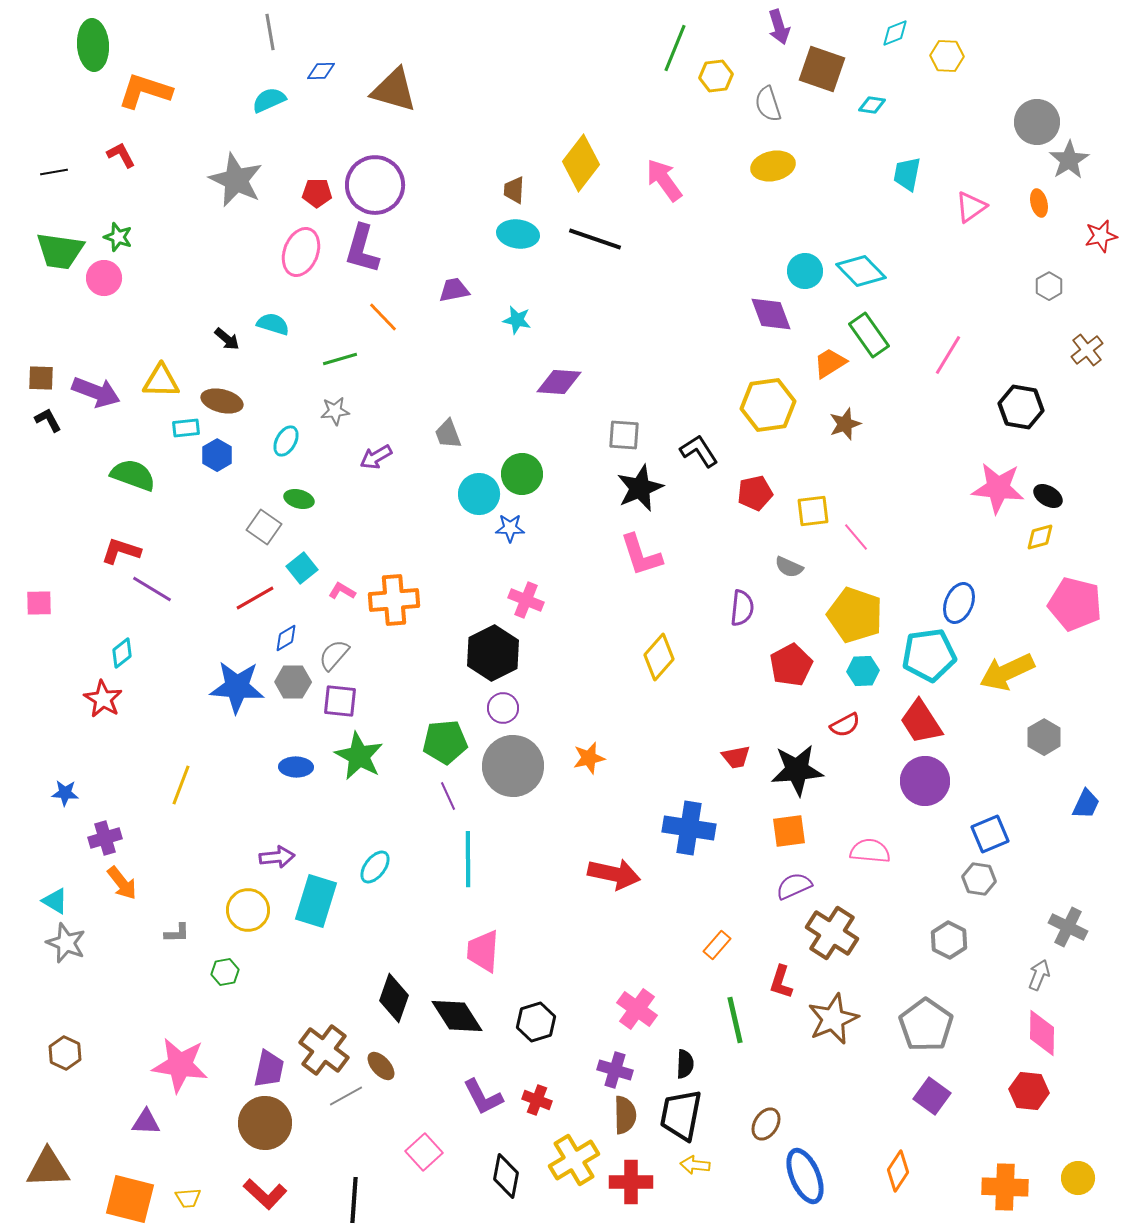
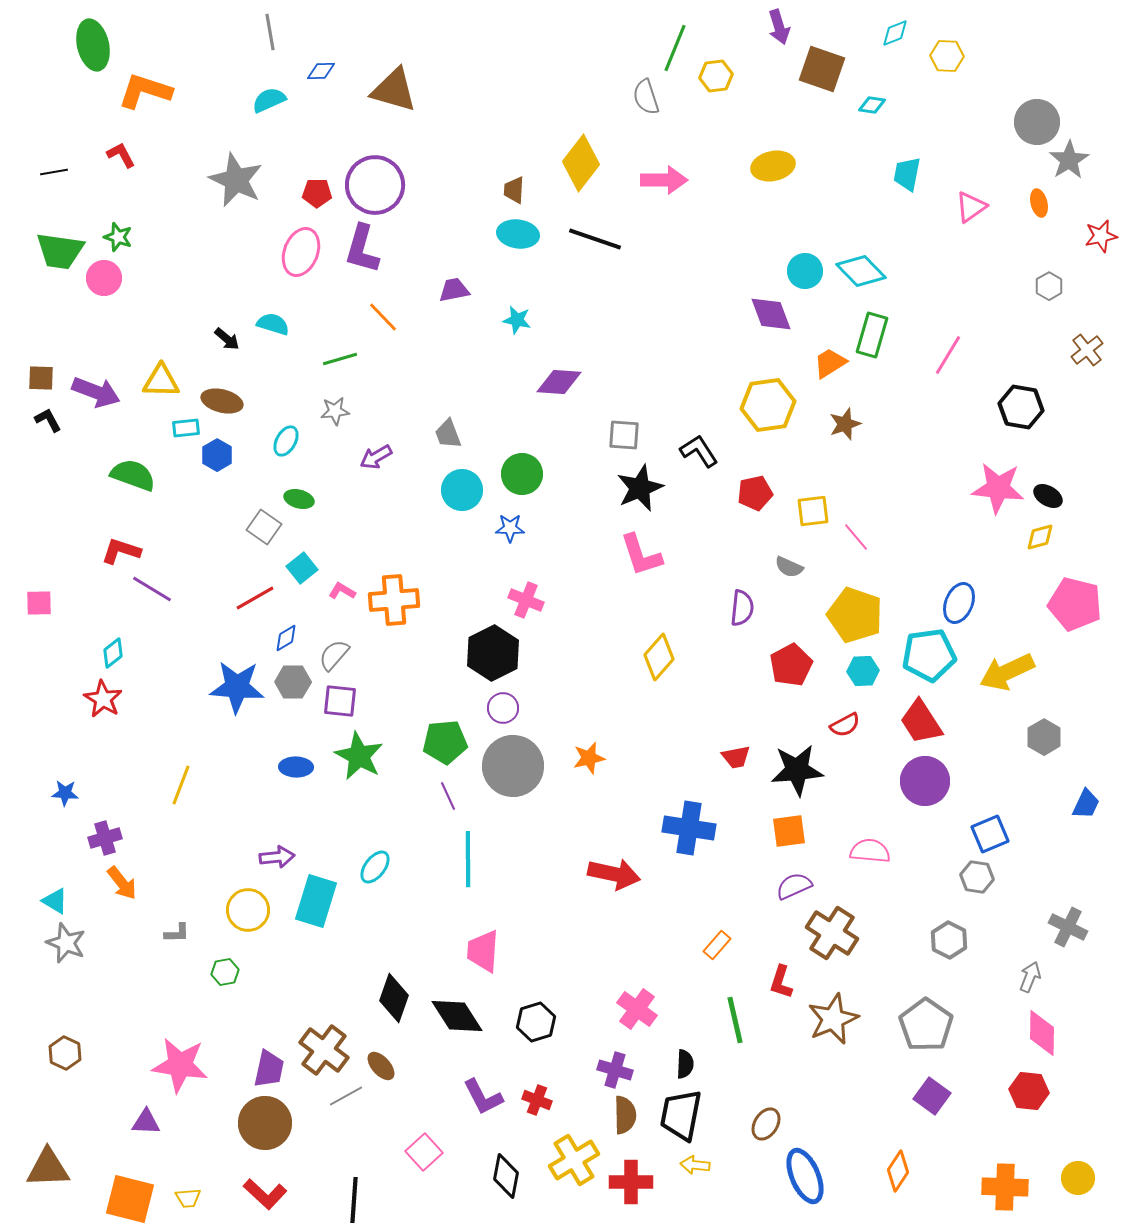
green ellipse at (93, 45): rotated 9 degrees counterclockwise
gray semicircle at (768, 104): moved 122 px left, 7 px up
pink arrow at (664, 180): rotated 126 degrees clockwise
green rectangle at (869, 335): moved 3 px right; rotated 51 degrees clockwise
cyan circle at (479, 494): moved 17 px left, 4 px up
cyan diamond at (122, 653): moved 9 px left
gray hexagon at (979, 879): moved 2 px left, 2 px up
gray arrow at (1039, 975): moved 9 px left, 2 px down
